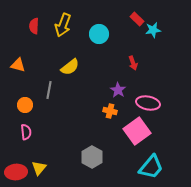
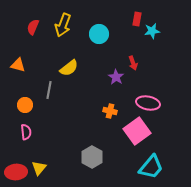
red rectangle: rotated 56 degrees clockwise
red semicircle: moved 1 px left, 1 px down; rotated 21 degrees clockwise
cyan star: moved 1 px left, 1 px down
yellow semicircle: moved 1 px left, 1 px down
purple star: moved 2 px left, 13 px up
